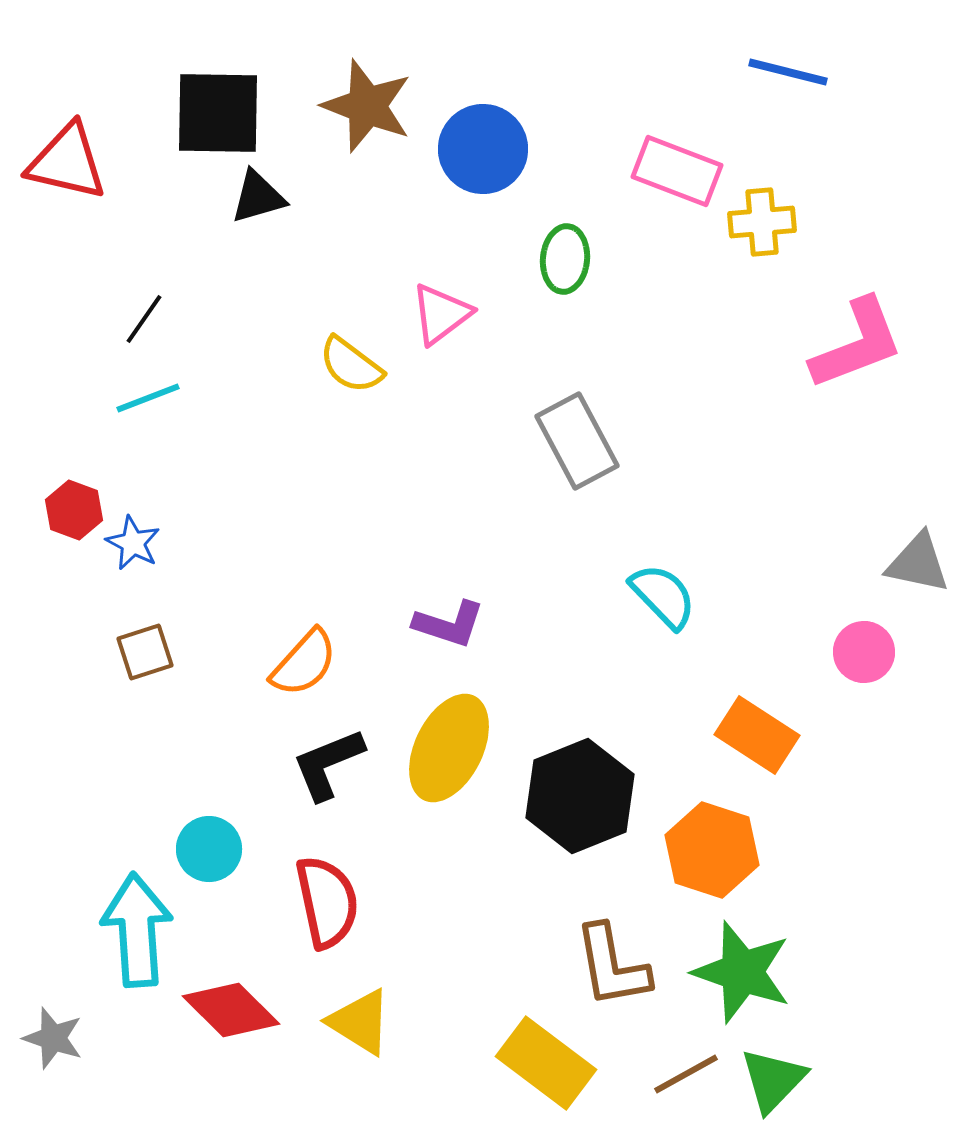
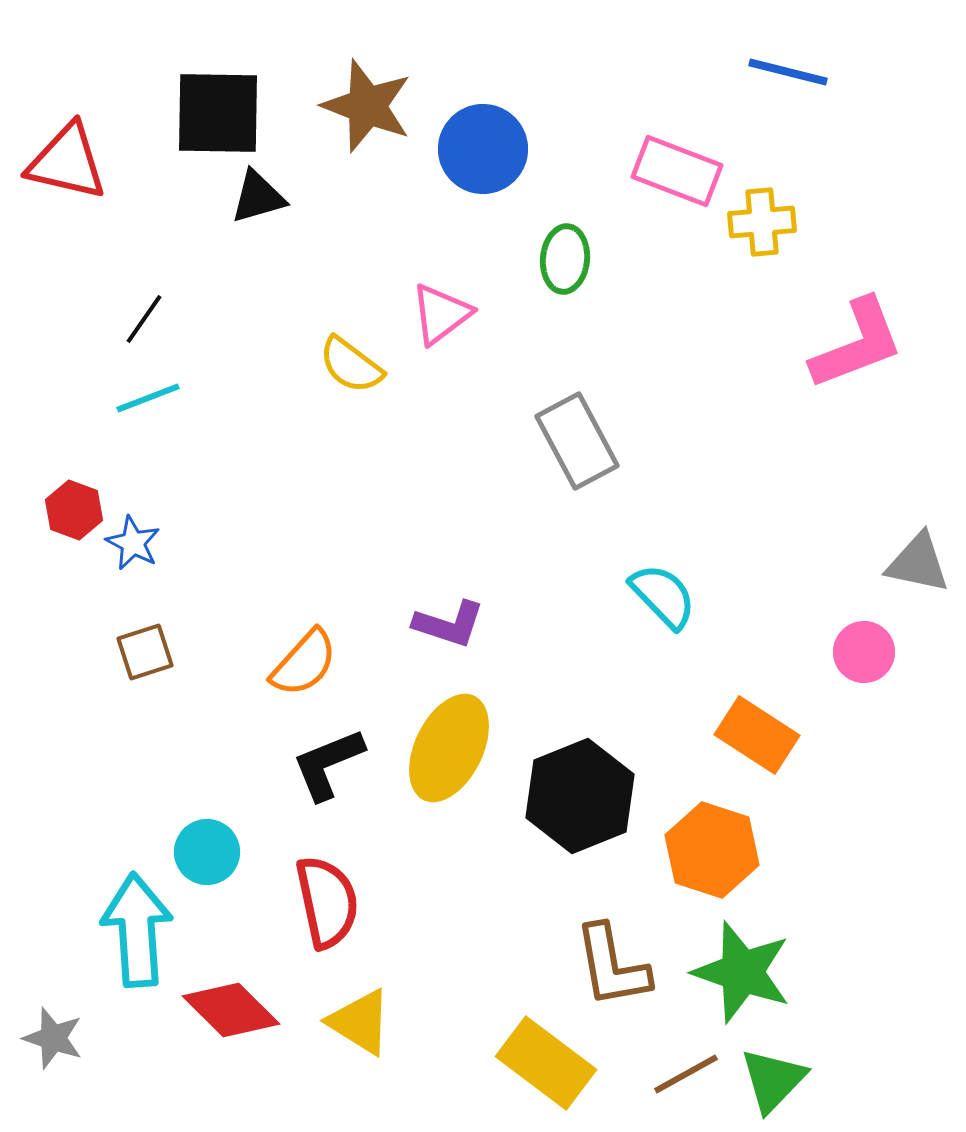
cyan circle: moved 2 px left, 3 px down
